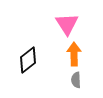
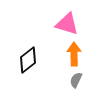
pink triangle: rotated 40 degrees counterclockwise
gray semicircle: rotated 28 degrees clockwise
